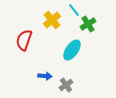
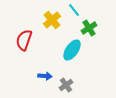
green cross: moved 1 px right, 4 px down
